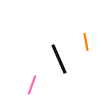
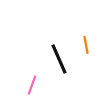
orange line: moved 3 px down
